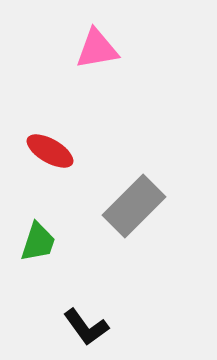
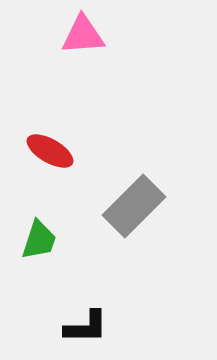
pink triangle: moved 14 px left, 14 px up; rotated 6 degrees clockwise
green trapezoid: moved 1 px right, 2 px up
black L-shape: rotated 54 degrees counterclockwise
